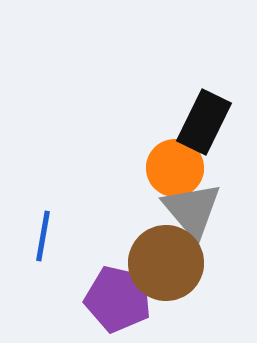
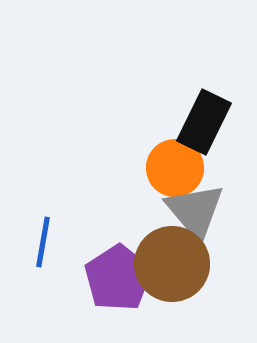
gray triangle: moved 3 px right, 1 px down
blue line: moved 6 px down
brown circle: moved 6 px right, 1 px down
purple pentagon: moved 21 px up; rotated 26 degrees clockwise
